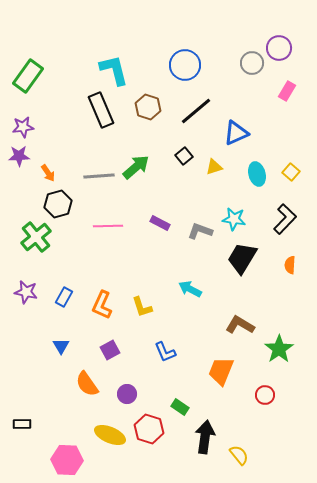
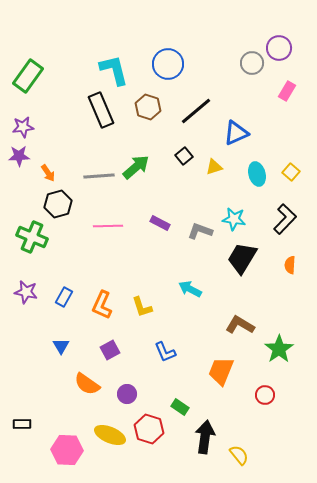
blue circle at (185, 65): moved 17 px left, 1 px up
green cross at (36, 237): moved 4 px left; rotated 28 degrees counterclockwise
orange semicircle at (87, 384): rotated 20 degrees counterclockwise
pink hexagon at (67, 460): moved 10 px up
